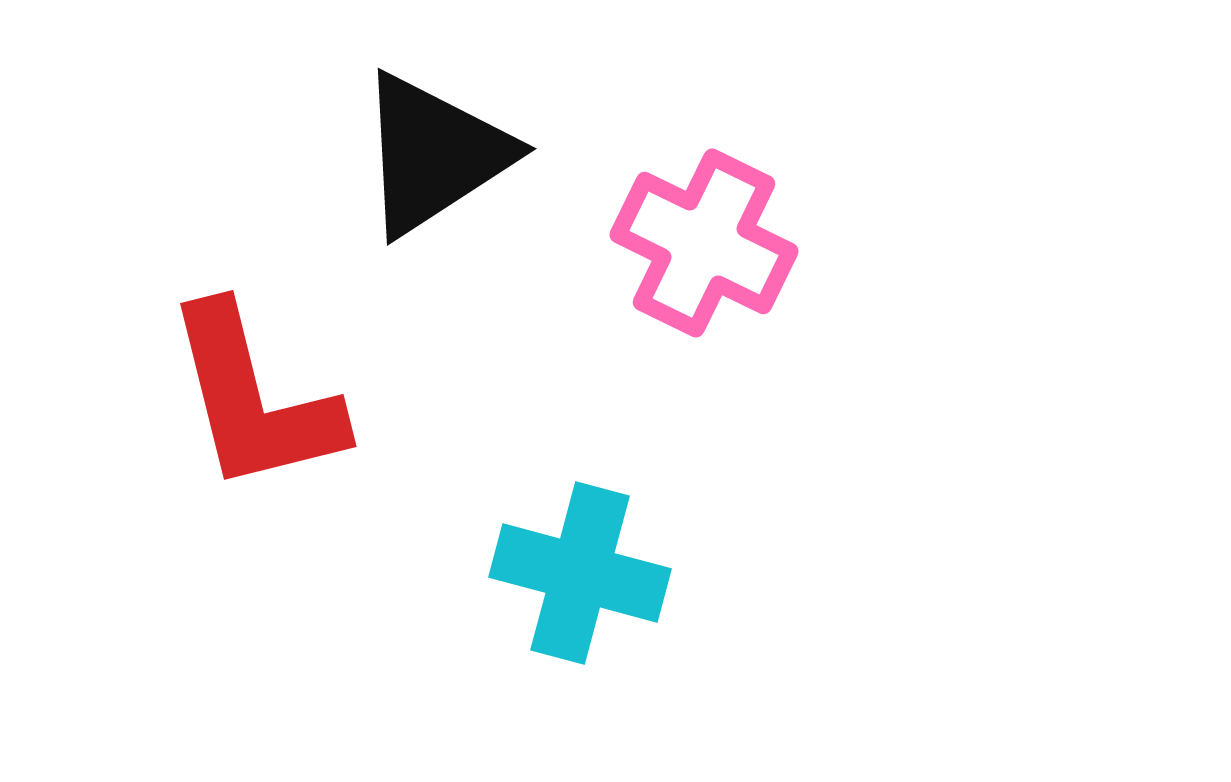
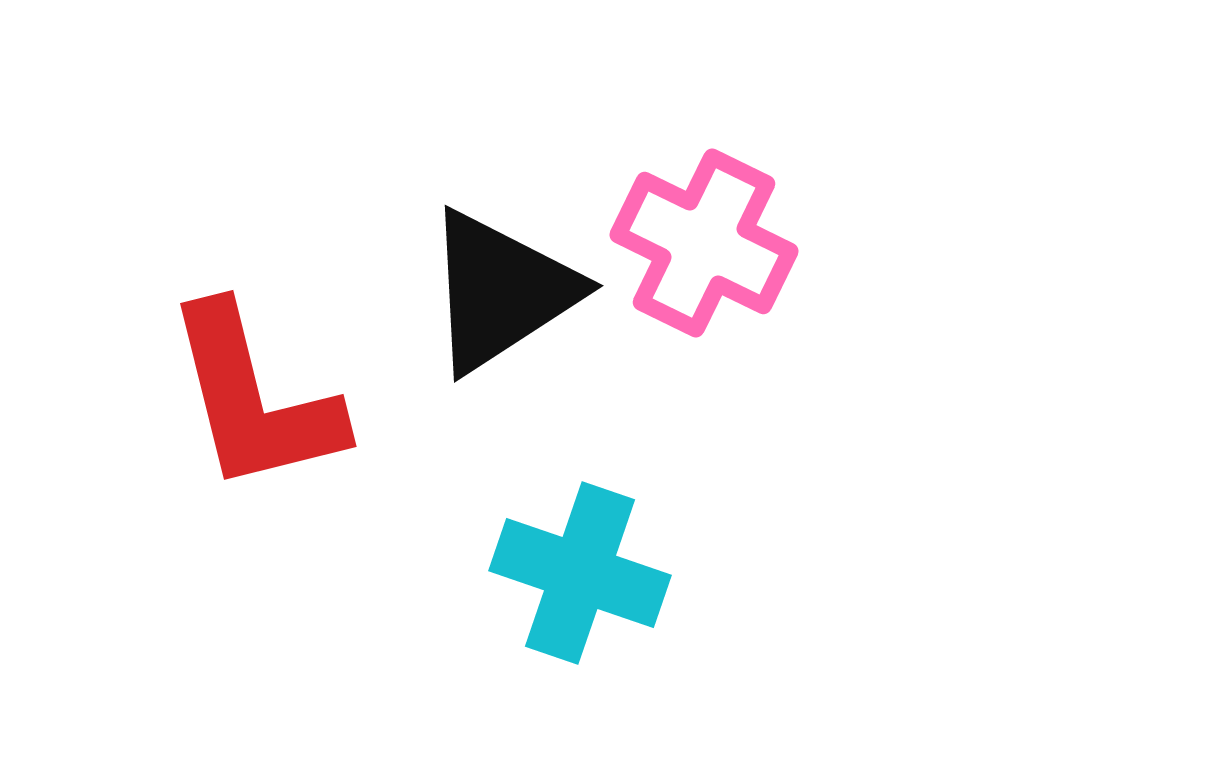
black triangle: moved 67 px right, 137 px down
cyan cross: rotated 4 degrees clockwise
